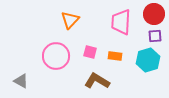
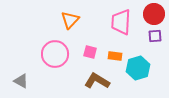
pink circle: moved 1 px left, 2 px up
cyan hexagon: moved 10 px left, 8 px down
